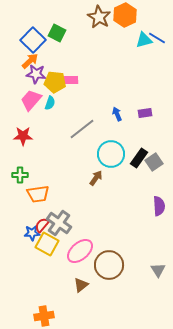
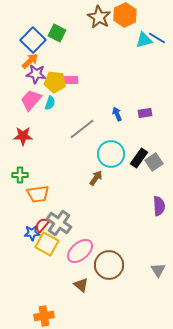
brown triangle: rotated 42 degrees counterclockwise
